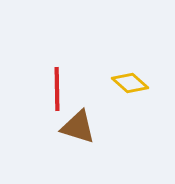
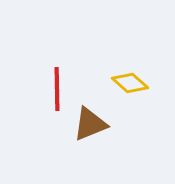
brown triangle: moved 12 px right, 3 px up; rotated 39 degrees counterclockwise
